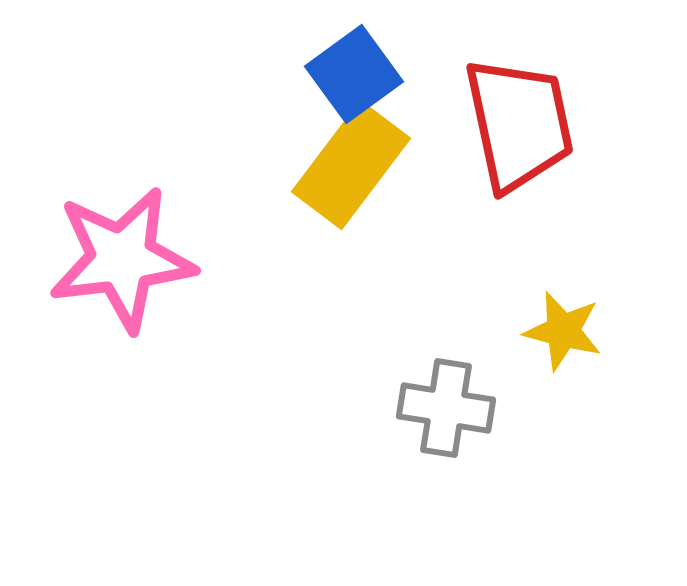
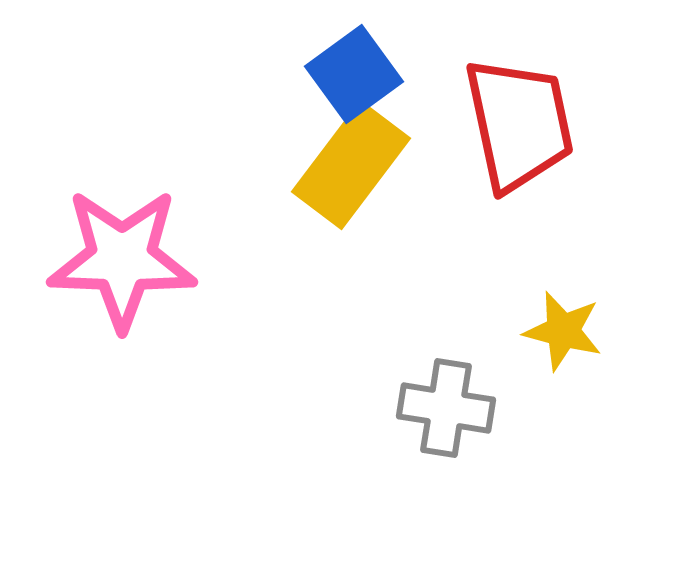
pink star: rotated 9 degrees clockwise
